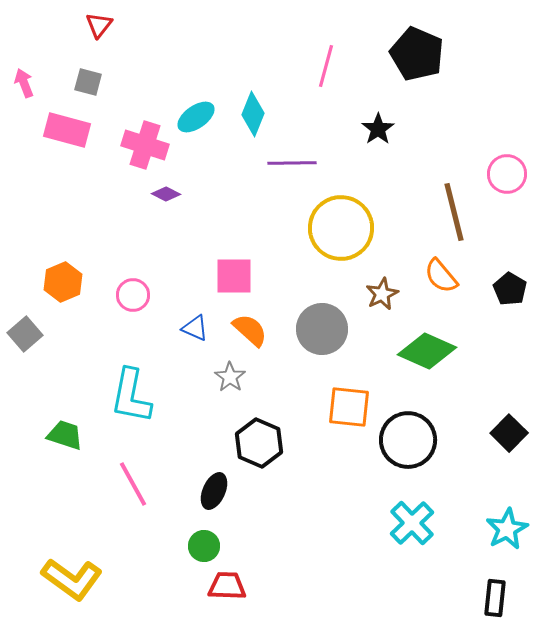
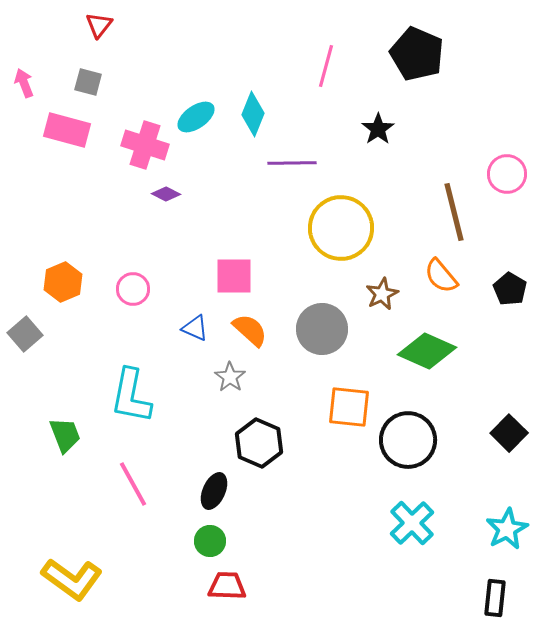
pink circle at (133, 295): moved 6 px up
green trapezoid at (65, 435): rotated 51 degrees clockwise
green circle at (204, 546): moved 6 px right, 5 px up
